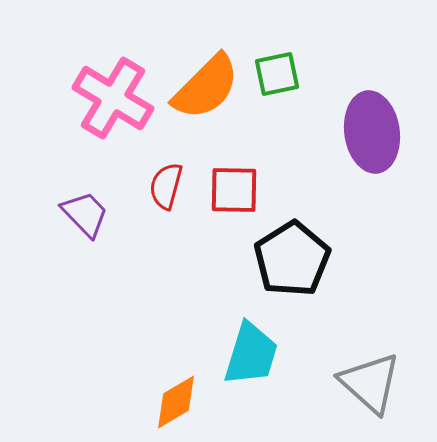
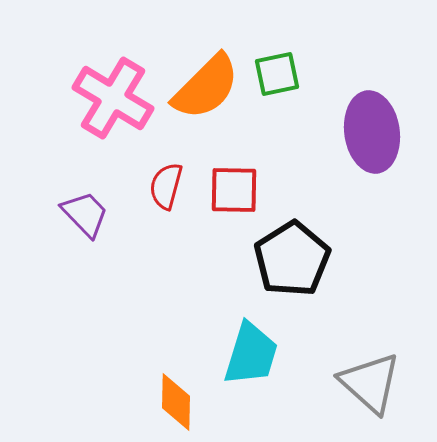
orange diamond: rotated 58 degrees counterclockwise
